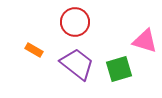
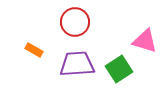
purple trapezoid: rotated 42 degrees counterclockwise
green square: rotated 16 degrees counterclockwise
